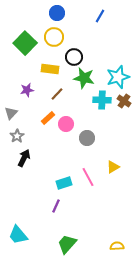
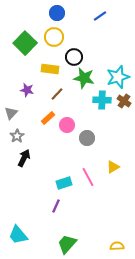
blue line: rotated 24 degrees clockwise
purple star: rotated 24 degrees clockwise
pink circle: moved 1 px right, 1 px down
